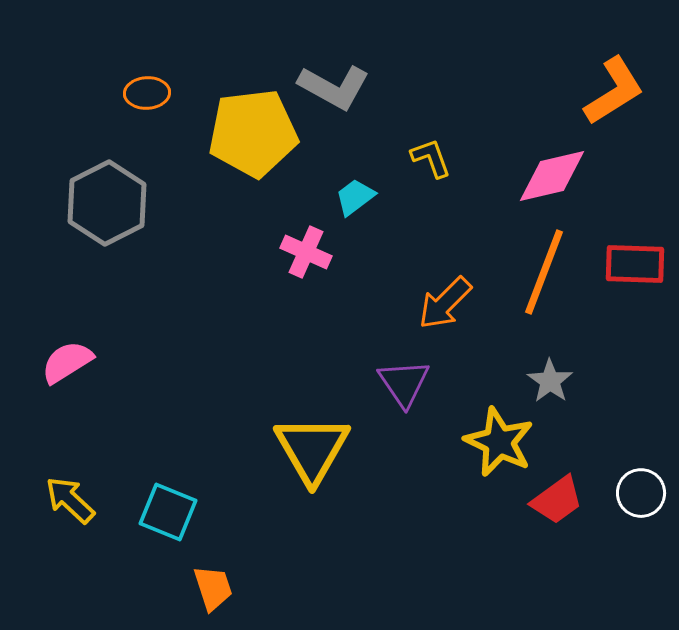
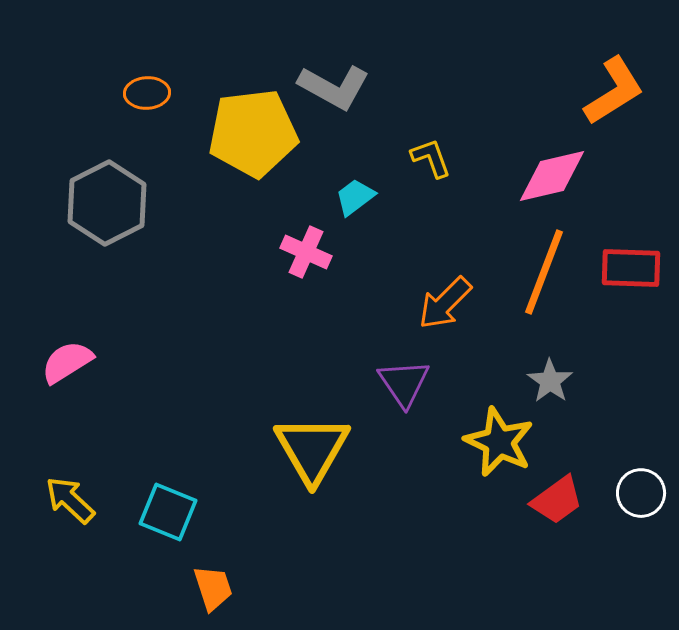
red rectangle: moved 4 px left, 4 px down
